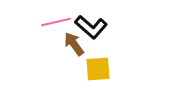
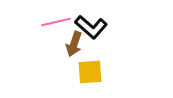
brown arrow: rotated 125 degrees counterclockwise
yellow square: moved 8 px left, 3 px down
